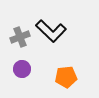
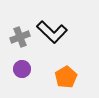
black L-shape: moved 1 px right, 1 px down
orange pentagon: rotated 25 degrees counterclockwise
